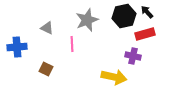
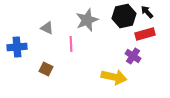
pink line: moved 1 px left
purple cross: rotated 21 degrees clockwise
